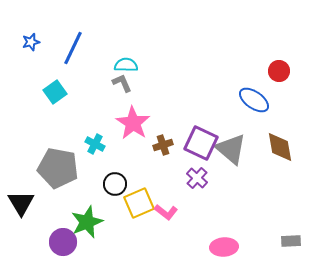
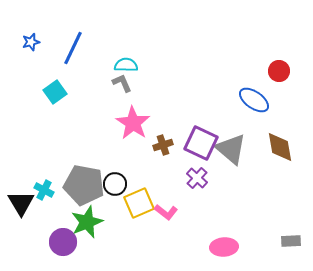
cyan cross: moved 51 px left, 46 px down
gray pentagon: moved 26 px right, 17 px down
